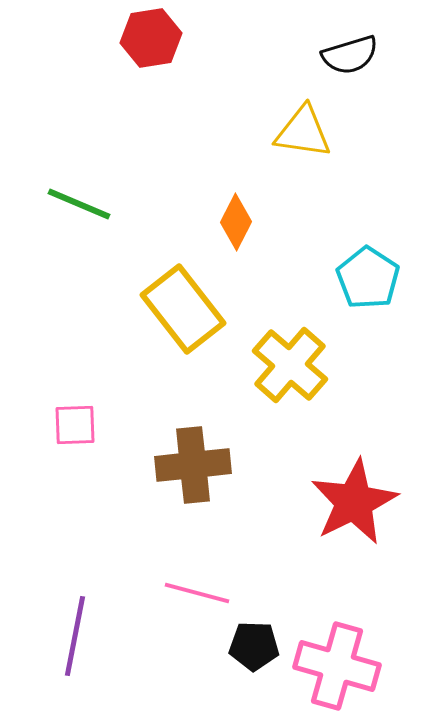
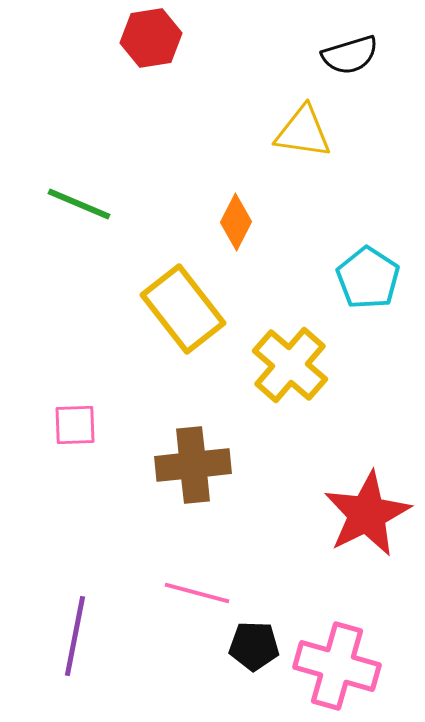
red star: moved 13 px right, 12 px down
